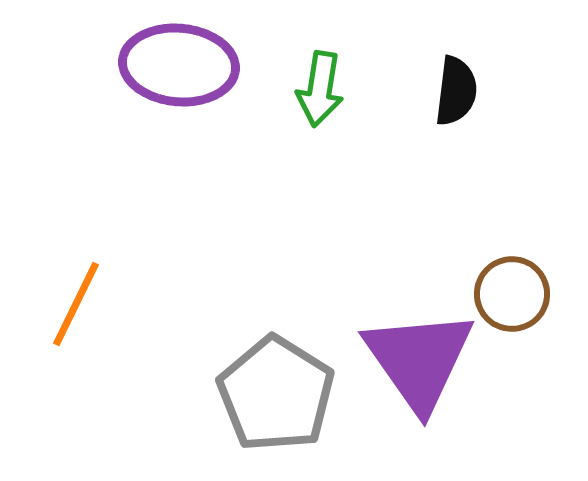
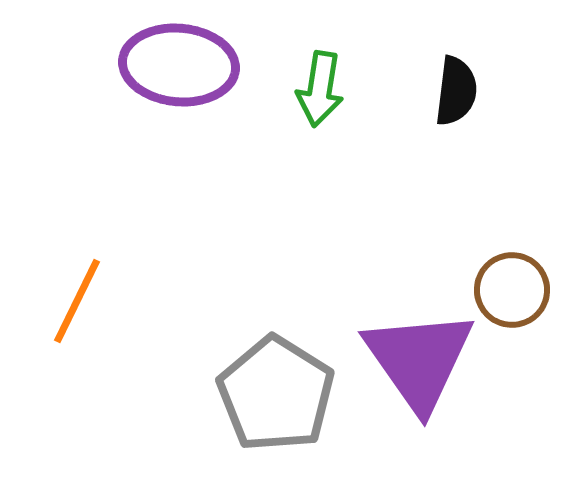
brown circle: moved 4 px up
orange line: moved 1 px right, 3 px up
